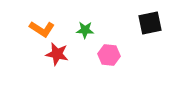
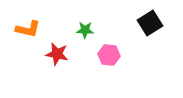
black square: rotated 20 degrees counterclockwise
orange L-shape: moved 14 px left; rotated 20 degrees counterclockwise
